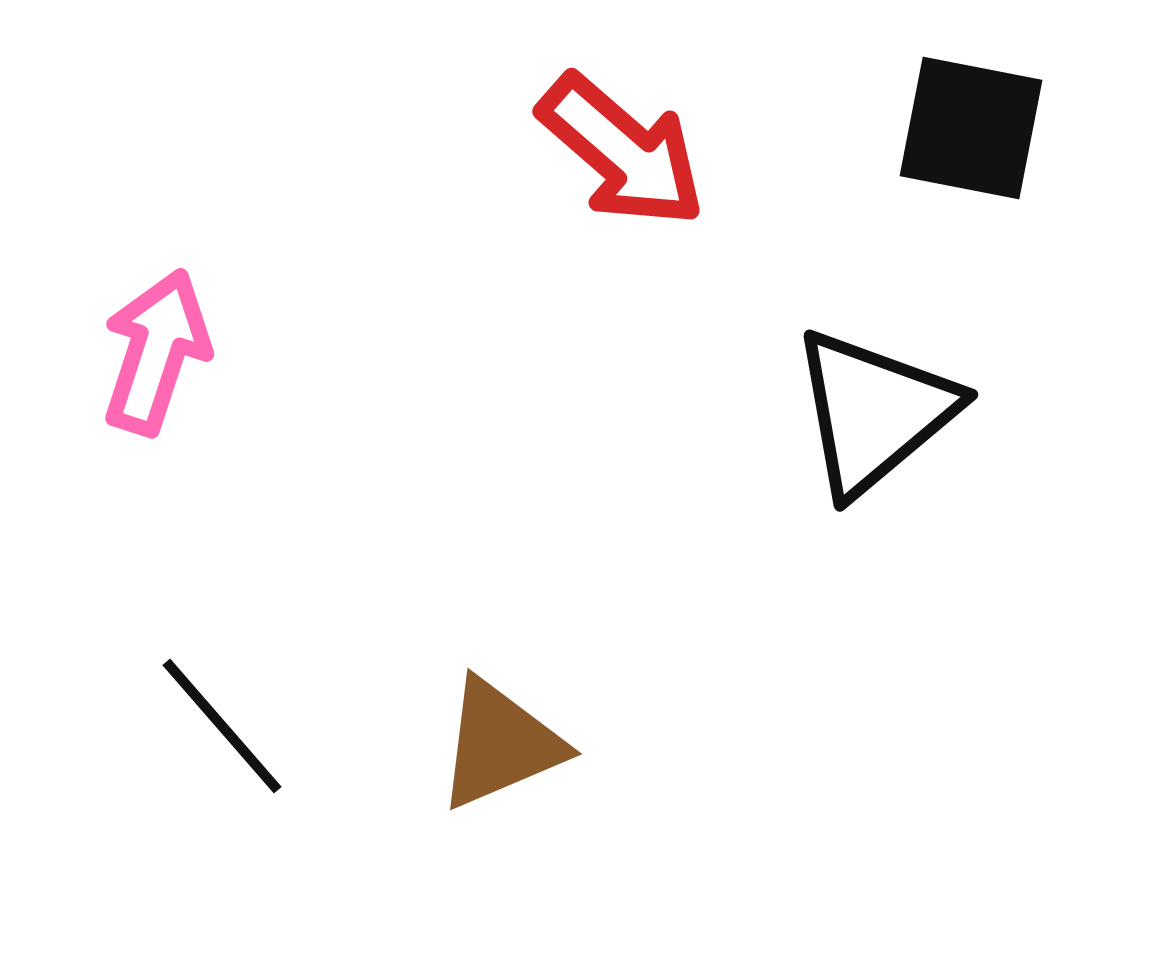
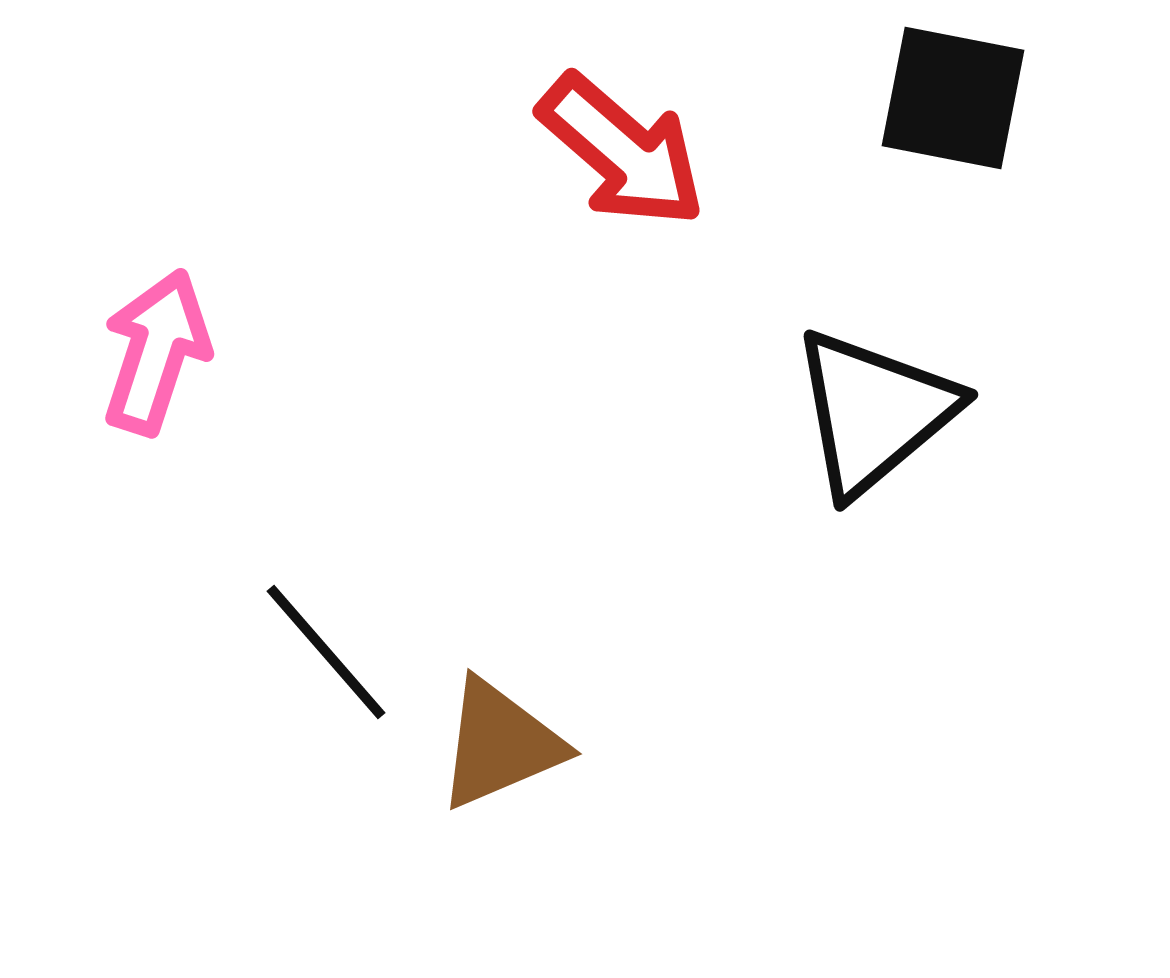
black square: moved 18 px left, 30 px up
black line: moved 104 px right, 74 px up
